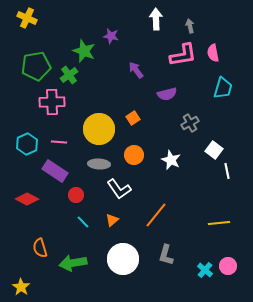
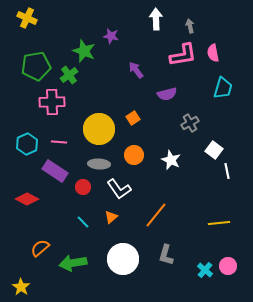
red circle: moved 7 px right, 8 px up
orange triangle: moved 1 px left, 3 px up
orange semicircle: rotated 66 degrees clockwise
